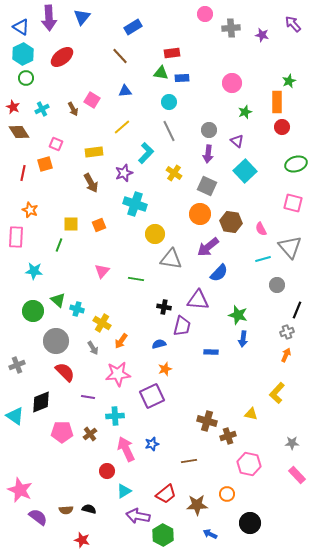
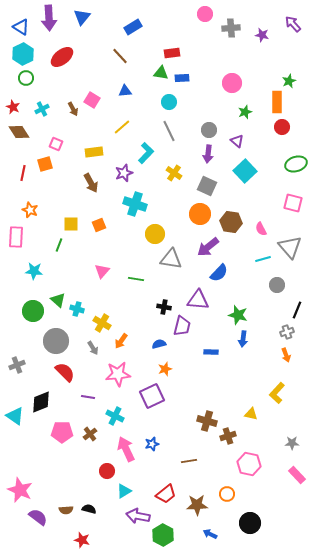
orange arrow at (286, 355): rotated 136 degrees clockwise
cyan cross at (115, 416): rotated 30 degrees clockwise
